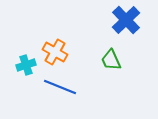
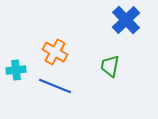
green trapezoid: moved 1 px left, 6 px down; rotated 35 degrees clockwise
cyan cross: moved 10 px left, 5 px down; rotated 12 degrees clockwise
blue line: moved 5 px left, 1 px up
